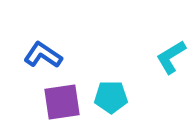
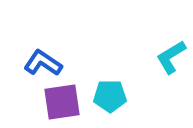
blue L-shape: moved 8 px down
cyan pentagon: moved 1 px left, 1 px up
